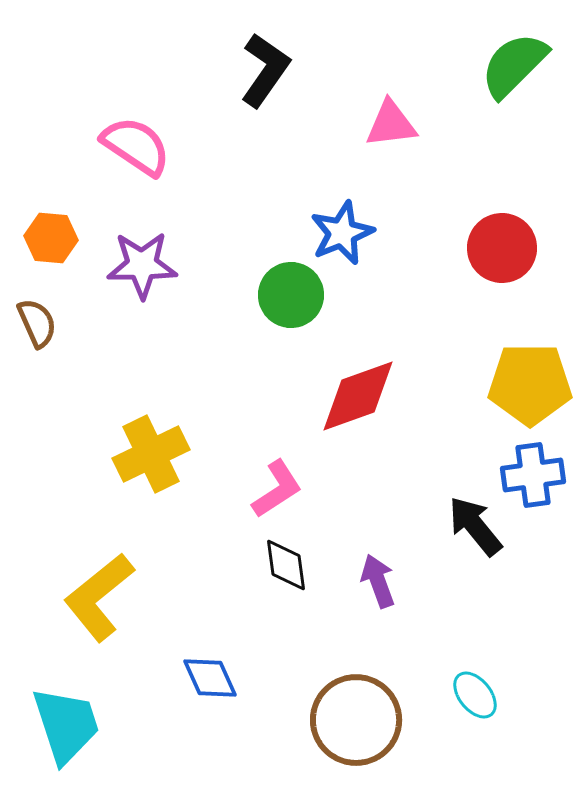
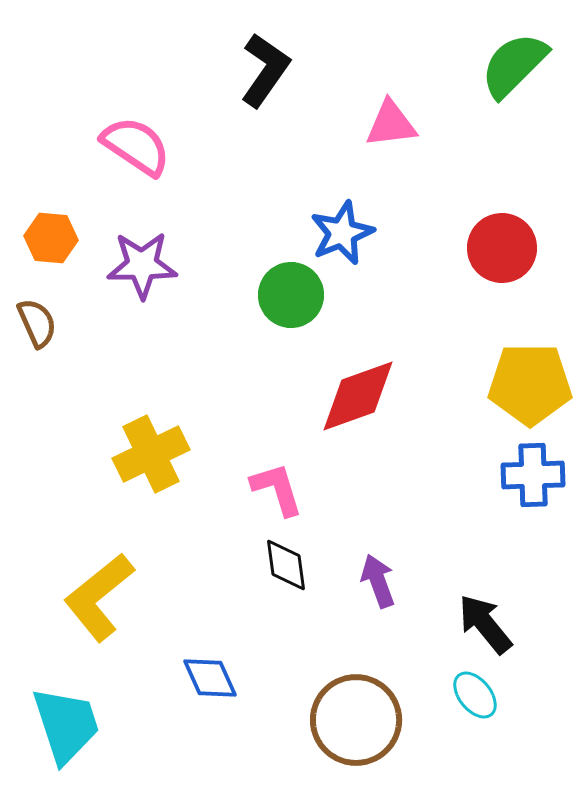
blue cross: rotated 6 degrees clockwise
pink L-shape: rotated 74 degrees counterclockwise
black arrow: moved 10 px right, 98 px down
